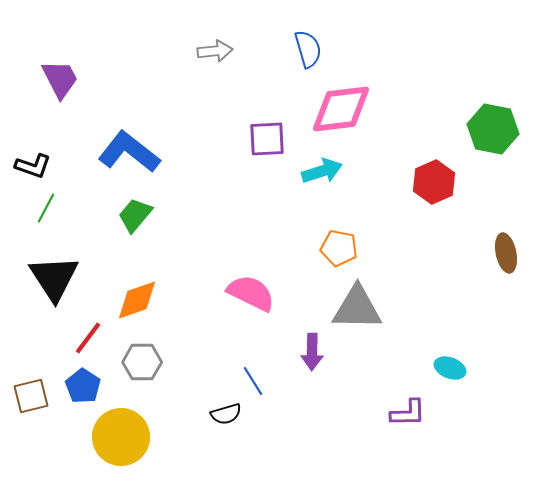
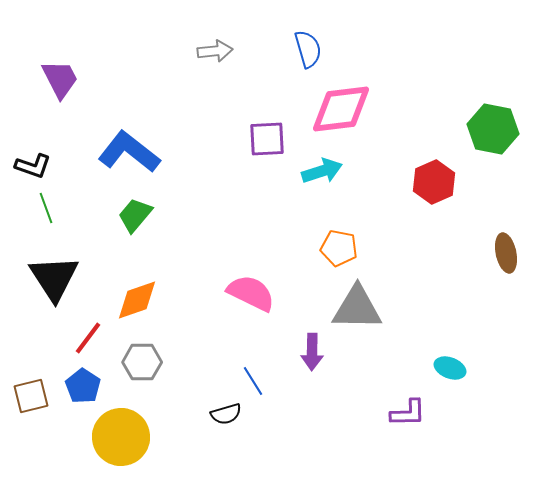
green line: rotated 48 degrees counterclockwise
